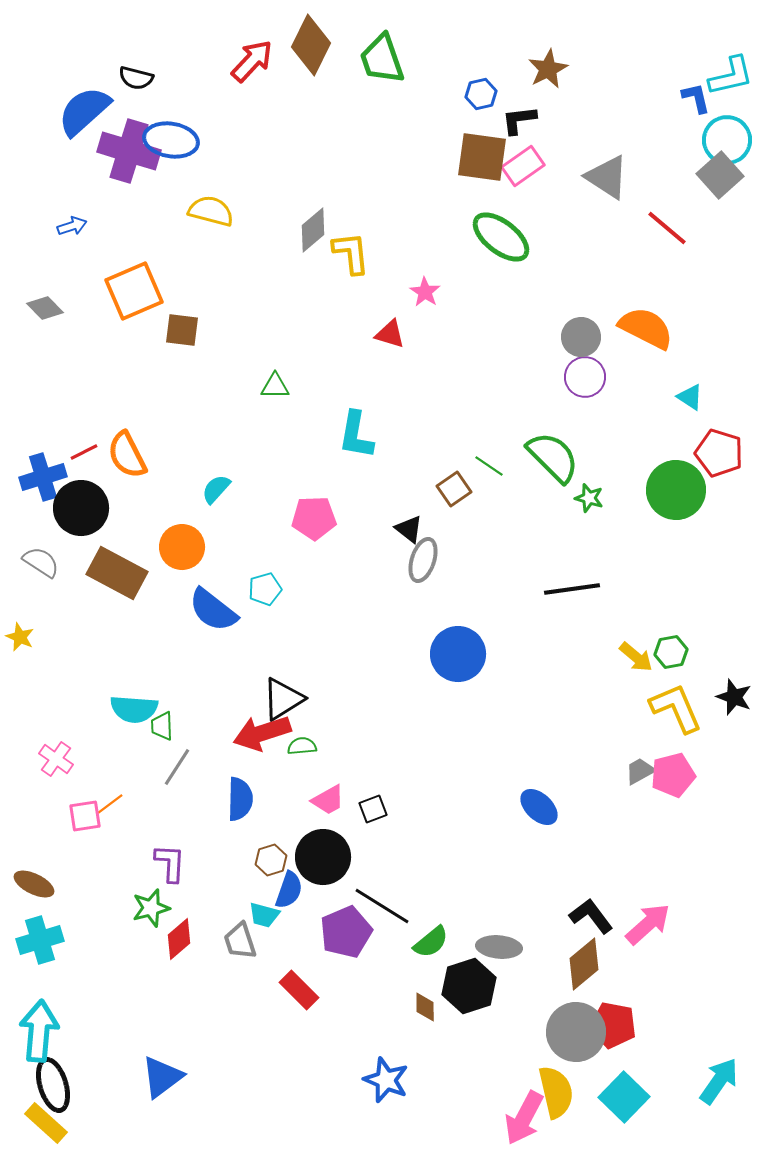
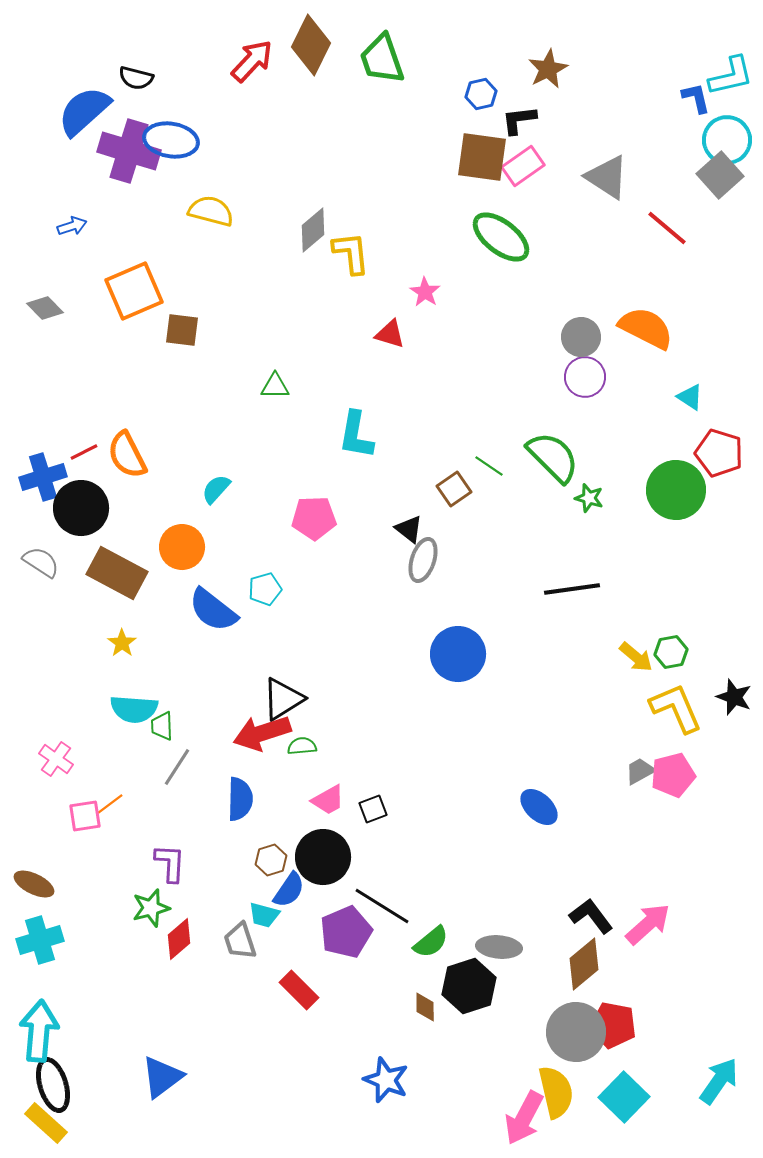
yellow star at (20, 637): moved 102 px right, 6 px down; rotated 12 degrees clockwise
blue semicircle at (289, 890): rotated 15 degrees clockwise
